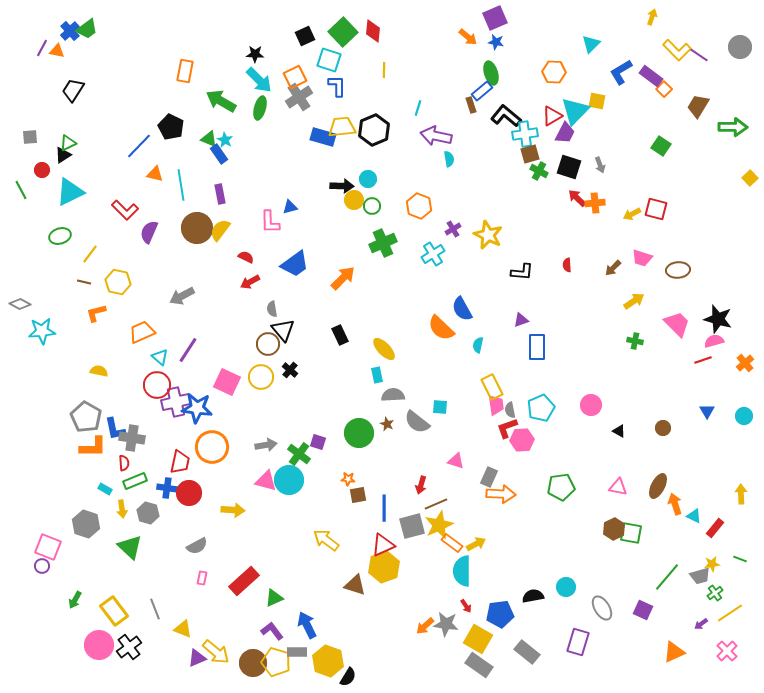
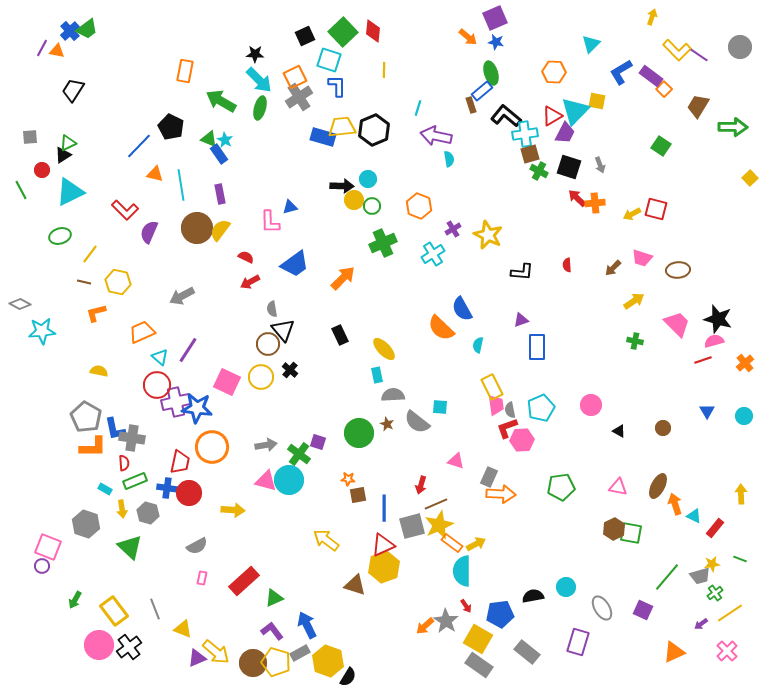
gray star at (446, 624): moved 3 px up; rotated 25 degrees clockwise
gray rectangle at (297, 652): moved 3 px right, 1 px down; rotated 30 degrees counterclockwise
